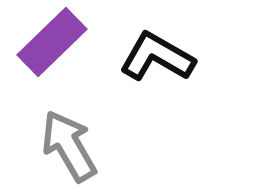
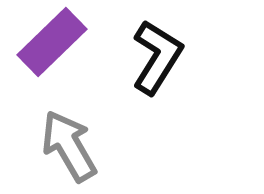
black L-shape: rotated 92 degrees clockwise
